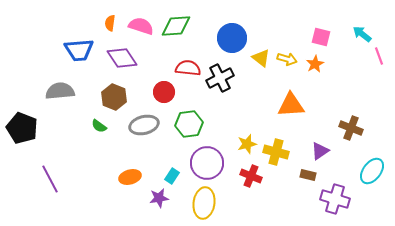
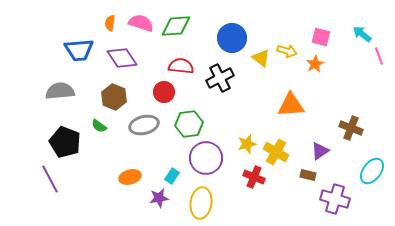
pink semicircle: moved 3 px up
yellow arrow: moved 8 px up
red semicircle: moved 7 px left, 2 px up
black pentagon: moved 43 px right, 14 px down
yellow cross: rotated 15 degrees clockwise
purple circle: moved 1 px left, 5 px up
red cross: moved 3 px right, 1 px down
yellow ellipse: moved 3 px left
